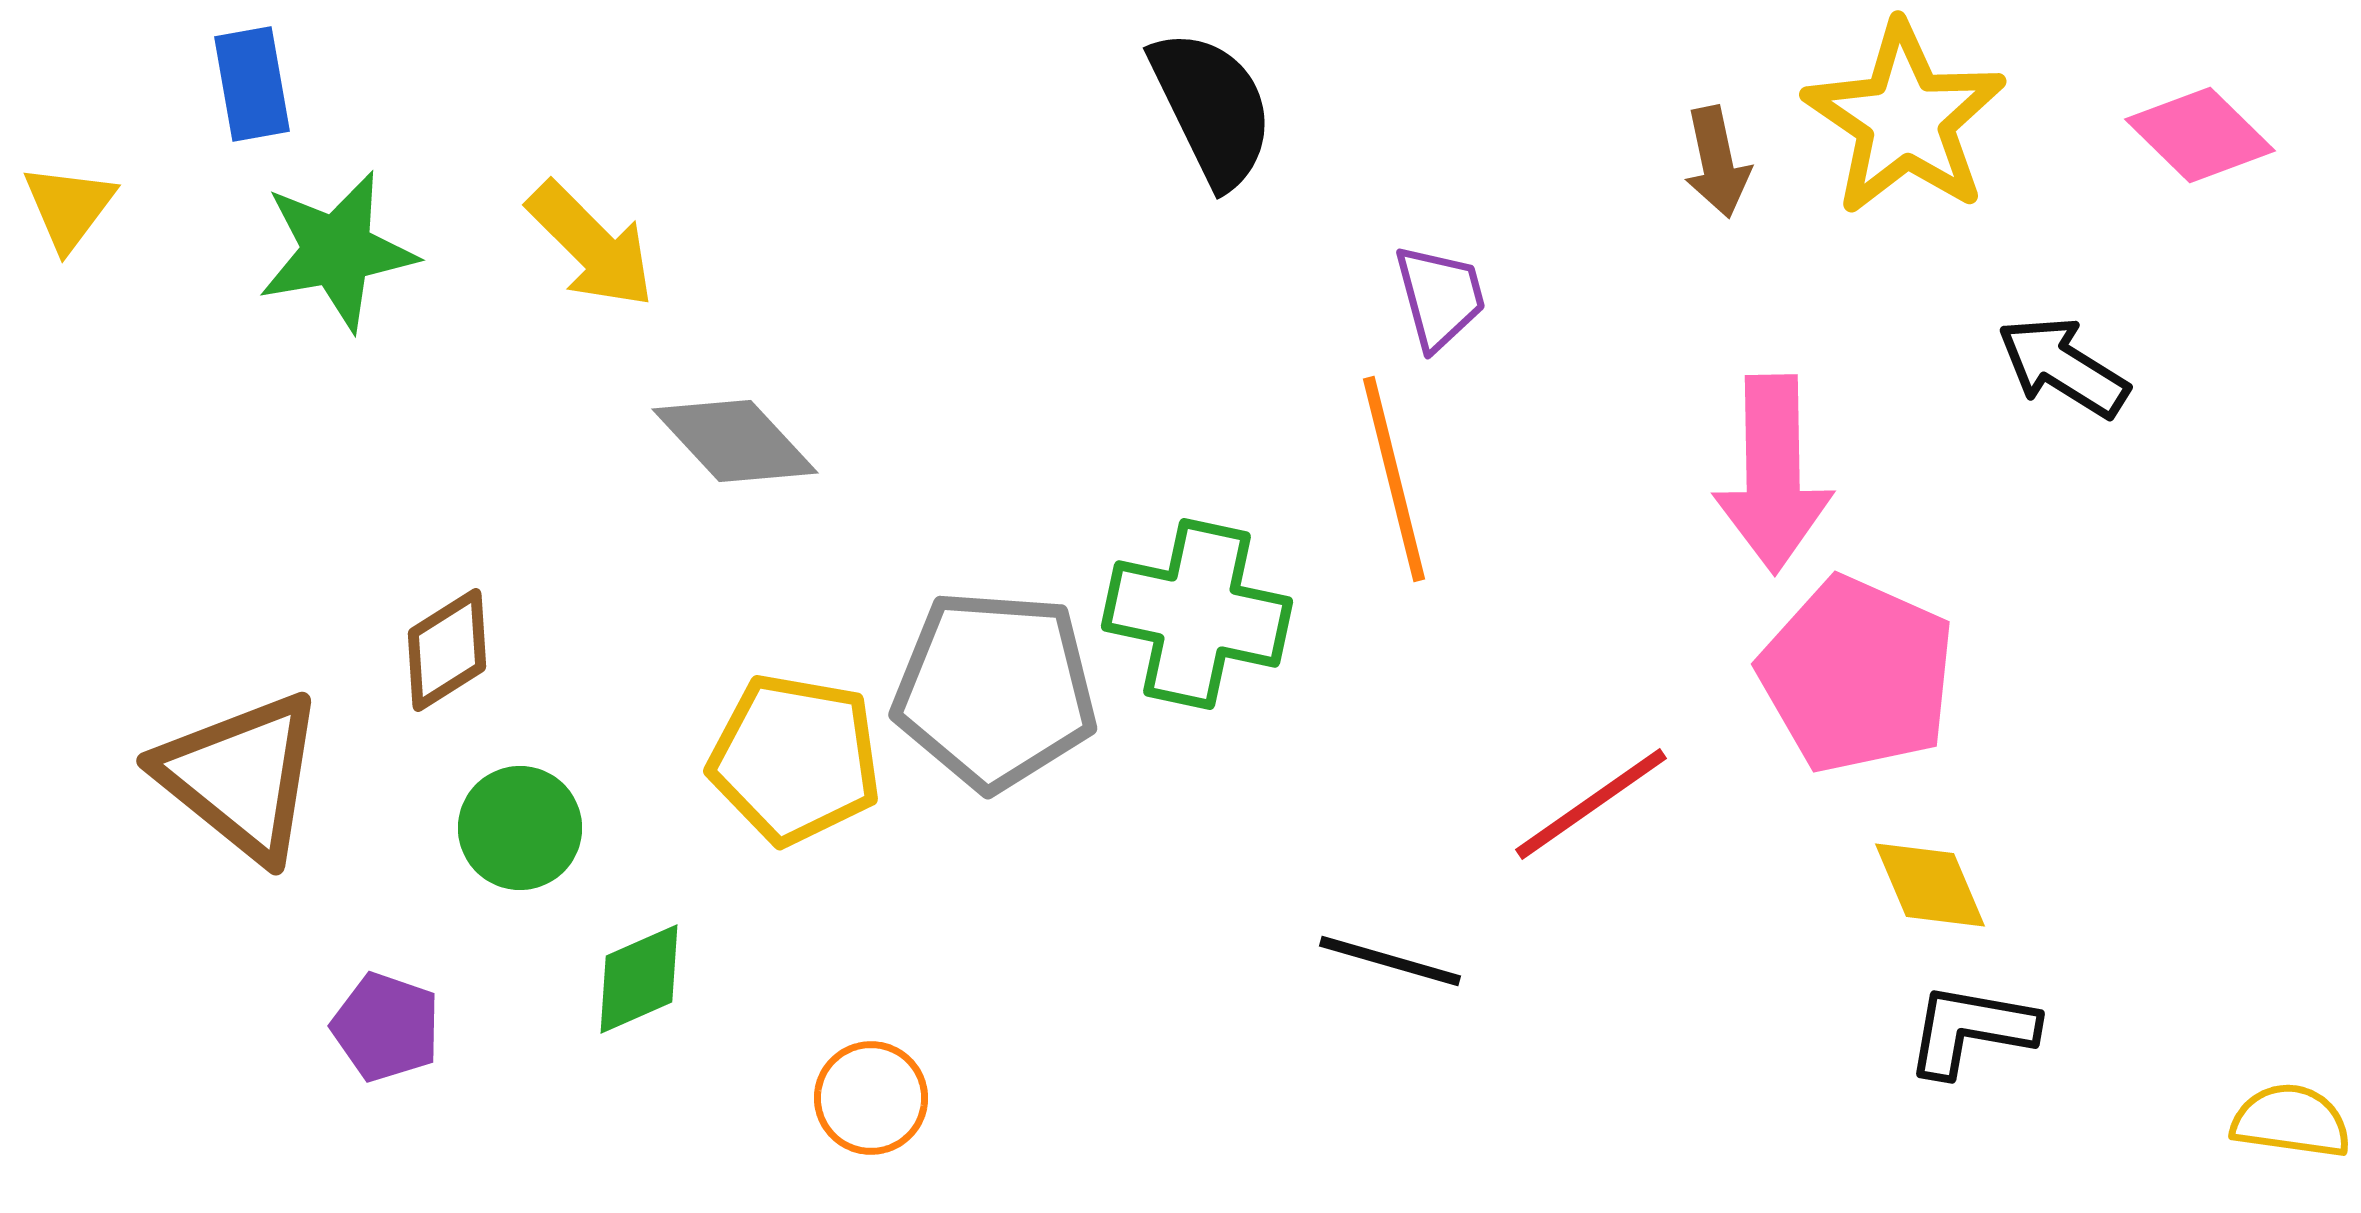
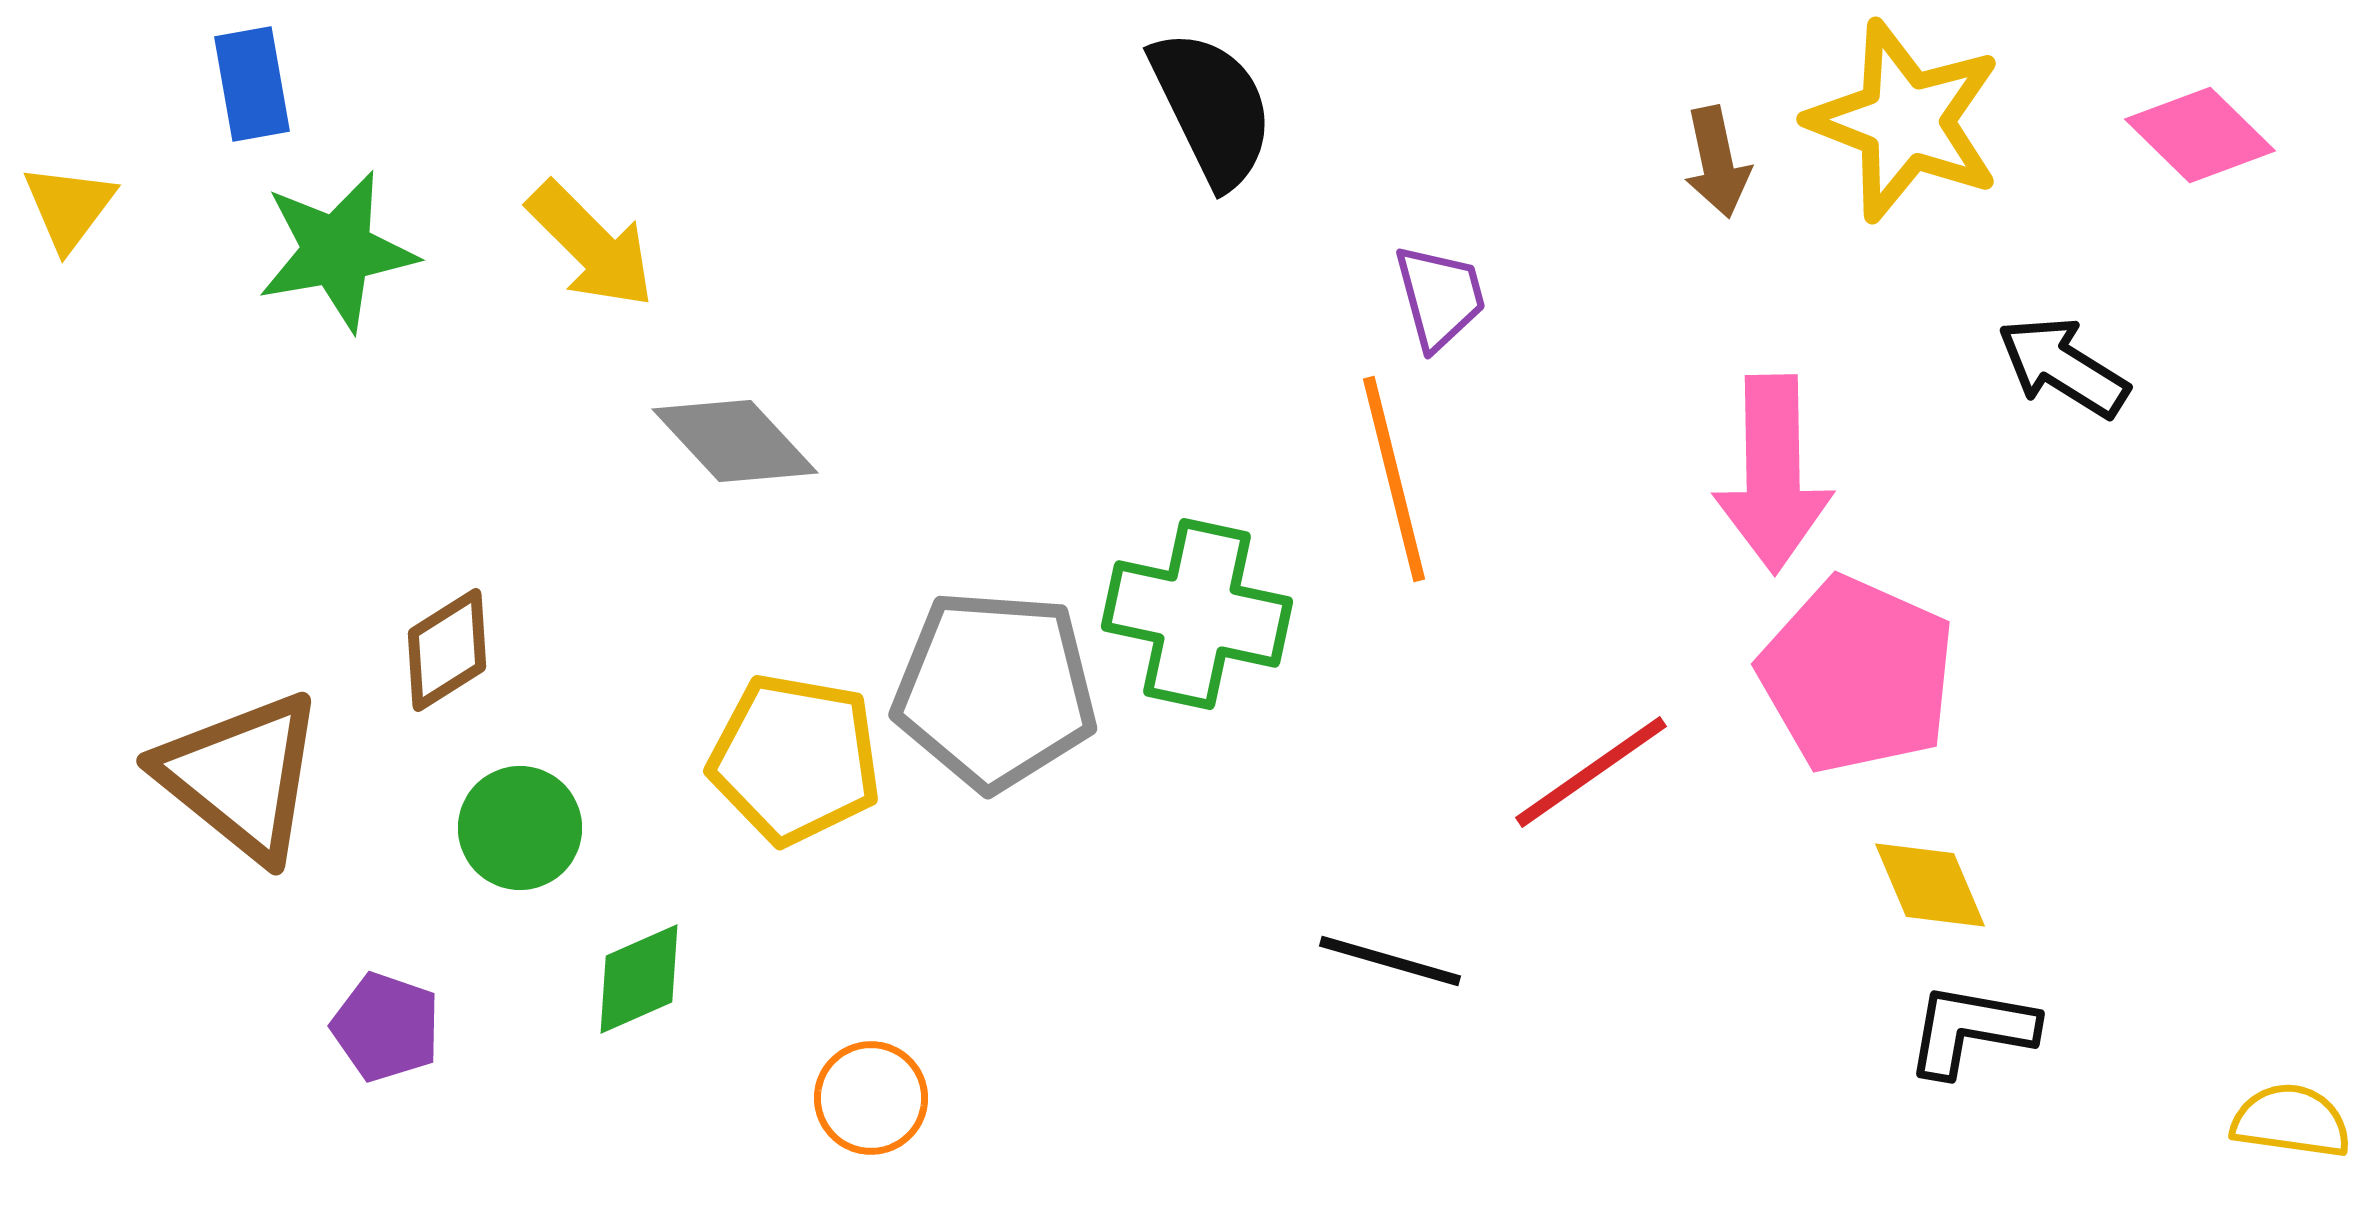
yellow star: moved 2 px down; rotated 13 degrees counterclockwise
red line: moved 32 px up
